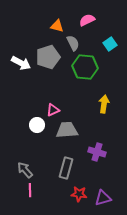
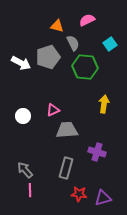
white circle: moved 14 px left, 9 px up
